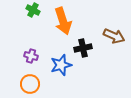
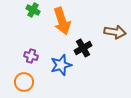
orange arrow: moved 1 px left
brown arrow: moved 1 px right, 4 px up; rotated 15 degrees counterclockwise
black cross: rotated 18 degrees counterclockwise
orange circle: moved 6 px left, 2 px up
